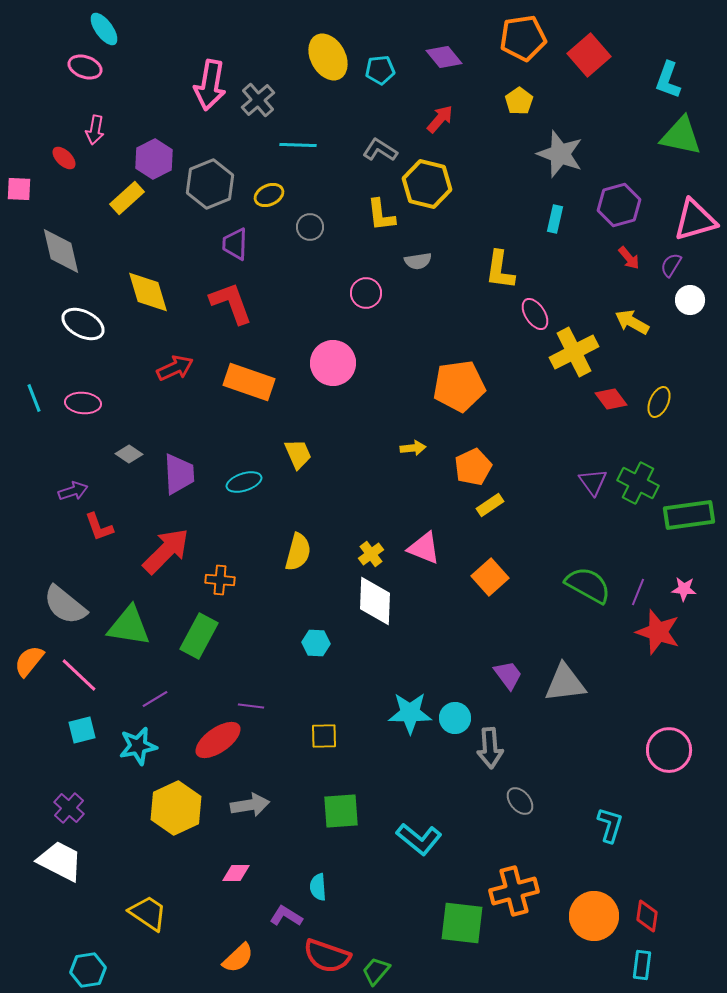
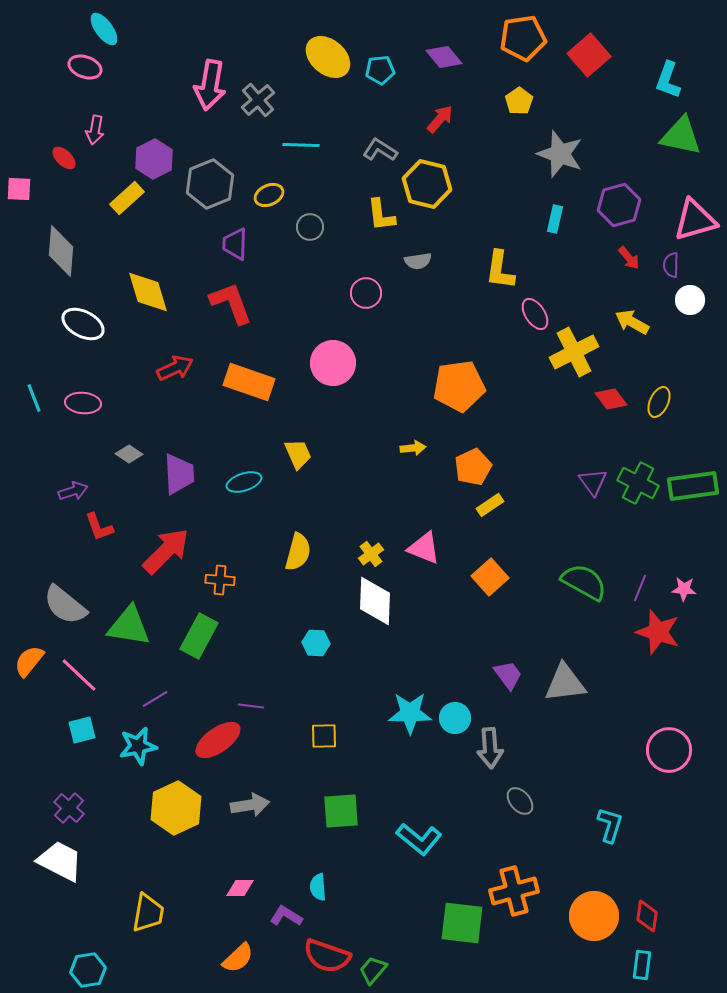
yellow ellipse at (328, 57): rotated 21 degrees counterclockwise
cyan line at (298, 145): moved 3 px right
gray diamond at (61, 251): rotated 18 degrees clockwise
purple semicircle at (671, 265): rotated 30 degrees counterclockwise
green rectangle at (689, 515): moved 4 px right, 29 px up
green semicircle at (588, 585): moved 4 px left, 3 px up
purple line at (638, 592): moved 2 px right, 4 px up
pink diamond at (236, 873): moved 4 px right, 15 px down
yellow trapezoid at (148, 913): rotated 66 degrees clockwise
green trapezoid at (376, 971): moved 3 px left, 1 px up
